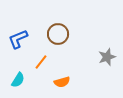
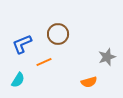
blue L-shape: moved 4 px right, 5 px down
orange line: moved 3 px right; rotated 28 degrees clockwise
orange semicircle: moved 27 px right
